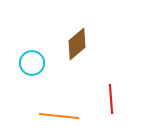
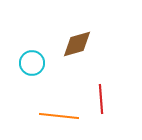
brown diamond: rotated 24 degrees clockwise
red line: moved 10 px left
